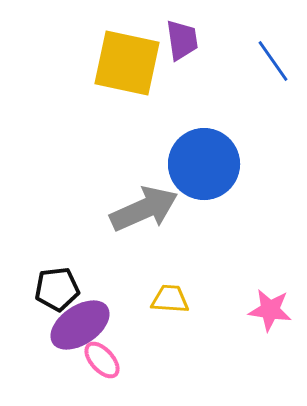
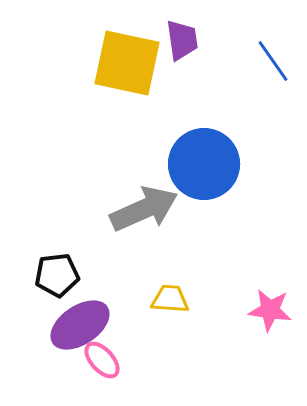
black pentagon: moved 14 px up
